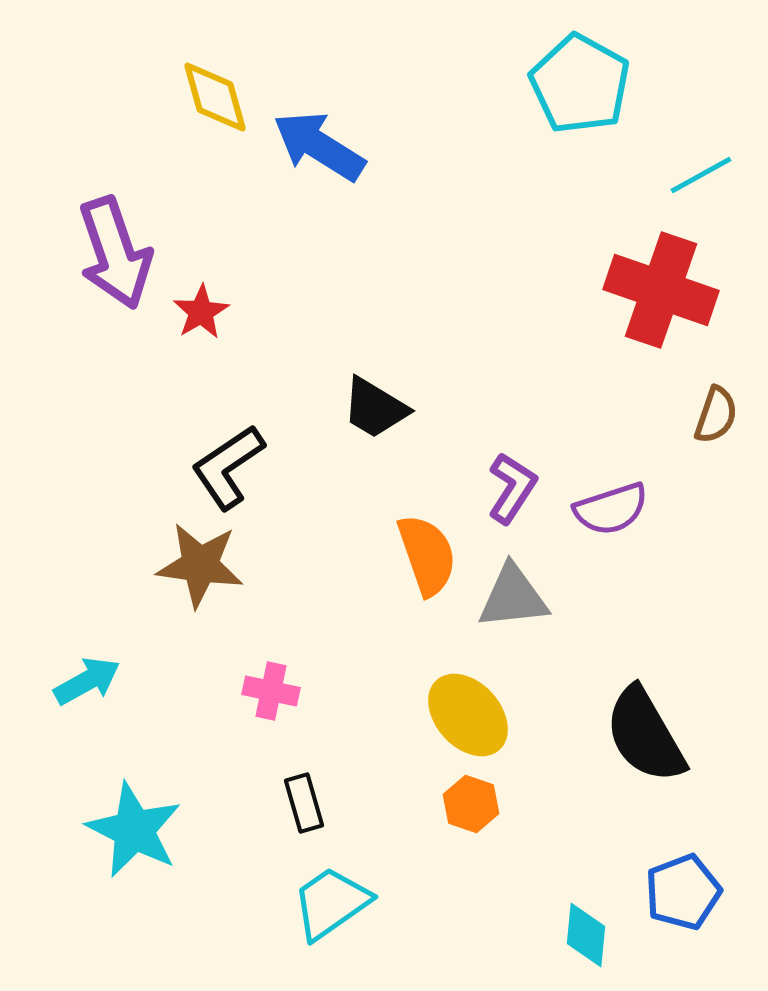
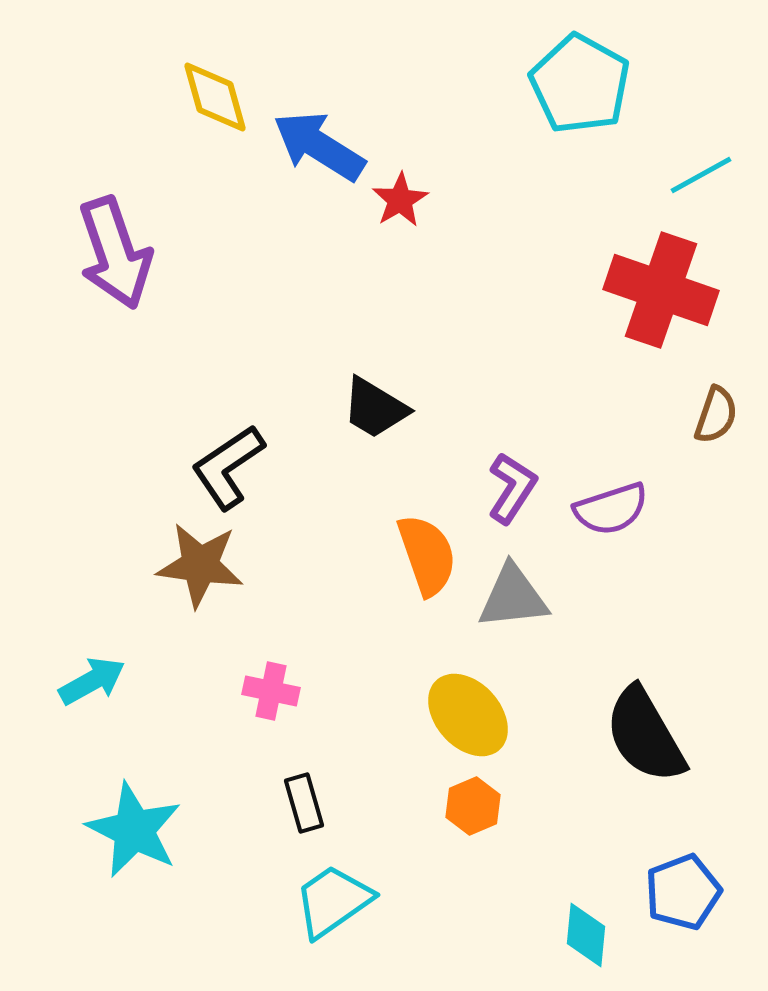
red star: moved 199 px right, 112 px up
cyan arrow: moved 5 px right
orange hexagon: moved 2 px right, 2 px down; rotated 18 degrees clockwise
cyan trapezoid: moved 2 px right, 2 px up
